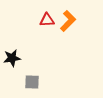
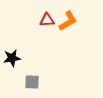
orange L-shape: rotated 15 degrees clockwise
